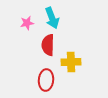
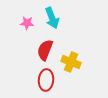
pink star: rotated 16 degrees clockwise
red semicircle: moved 3 px left, 5 px down; rotated 20 degrees clockwise
yellow cross: rotated 24 degrees clockwise
